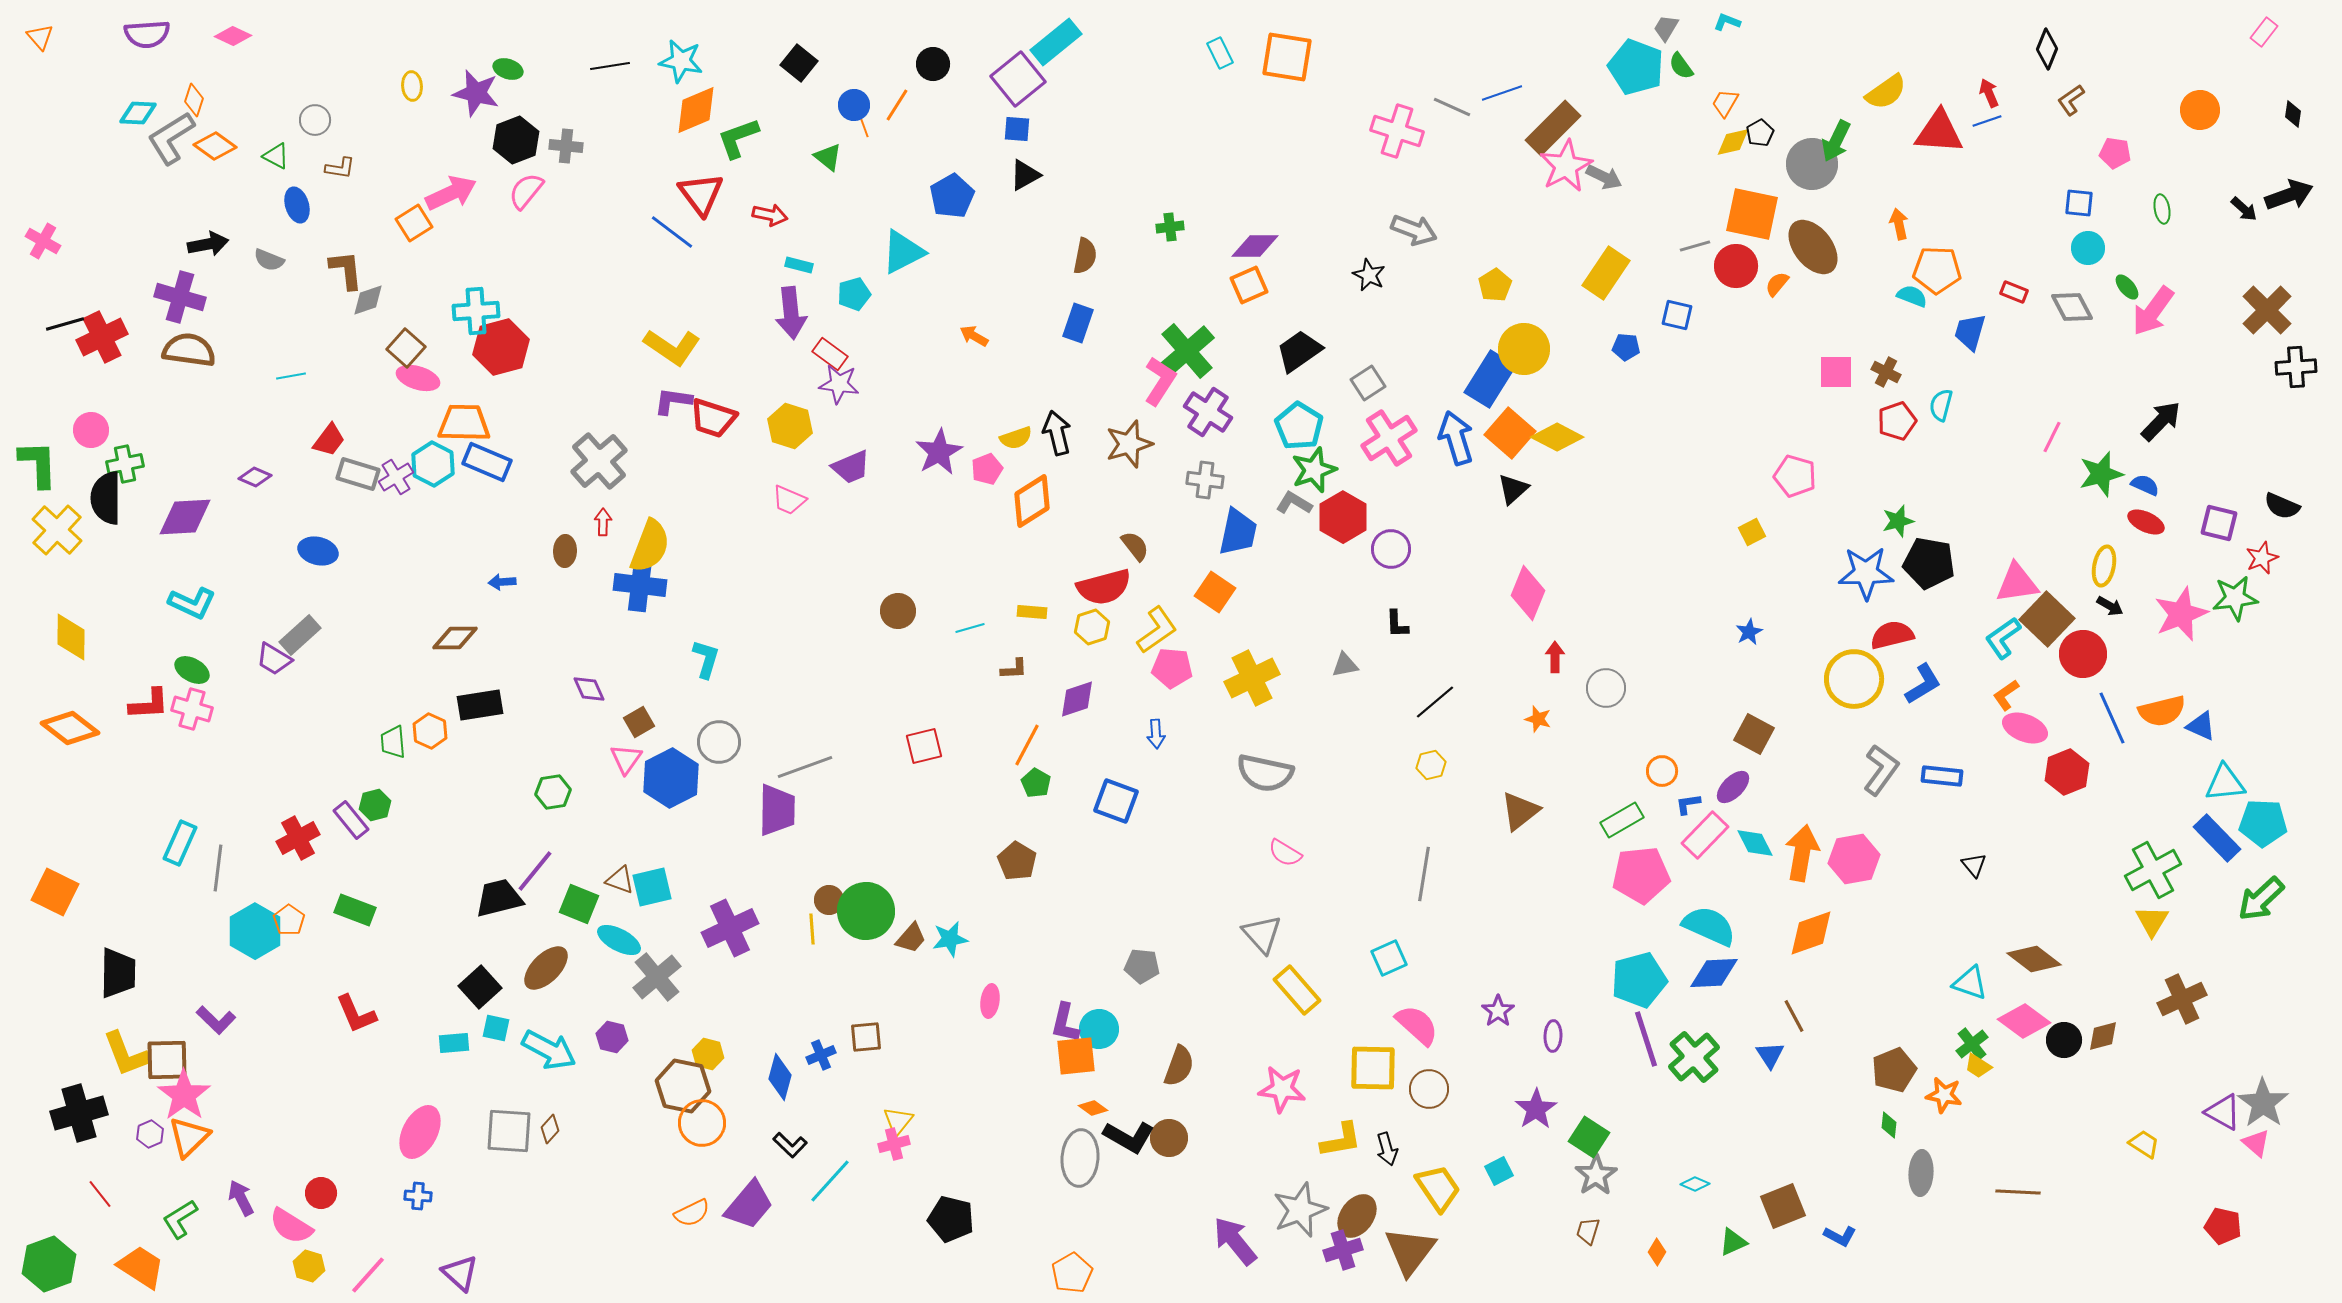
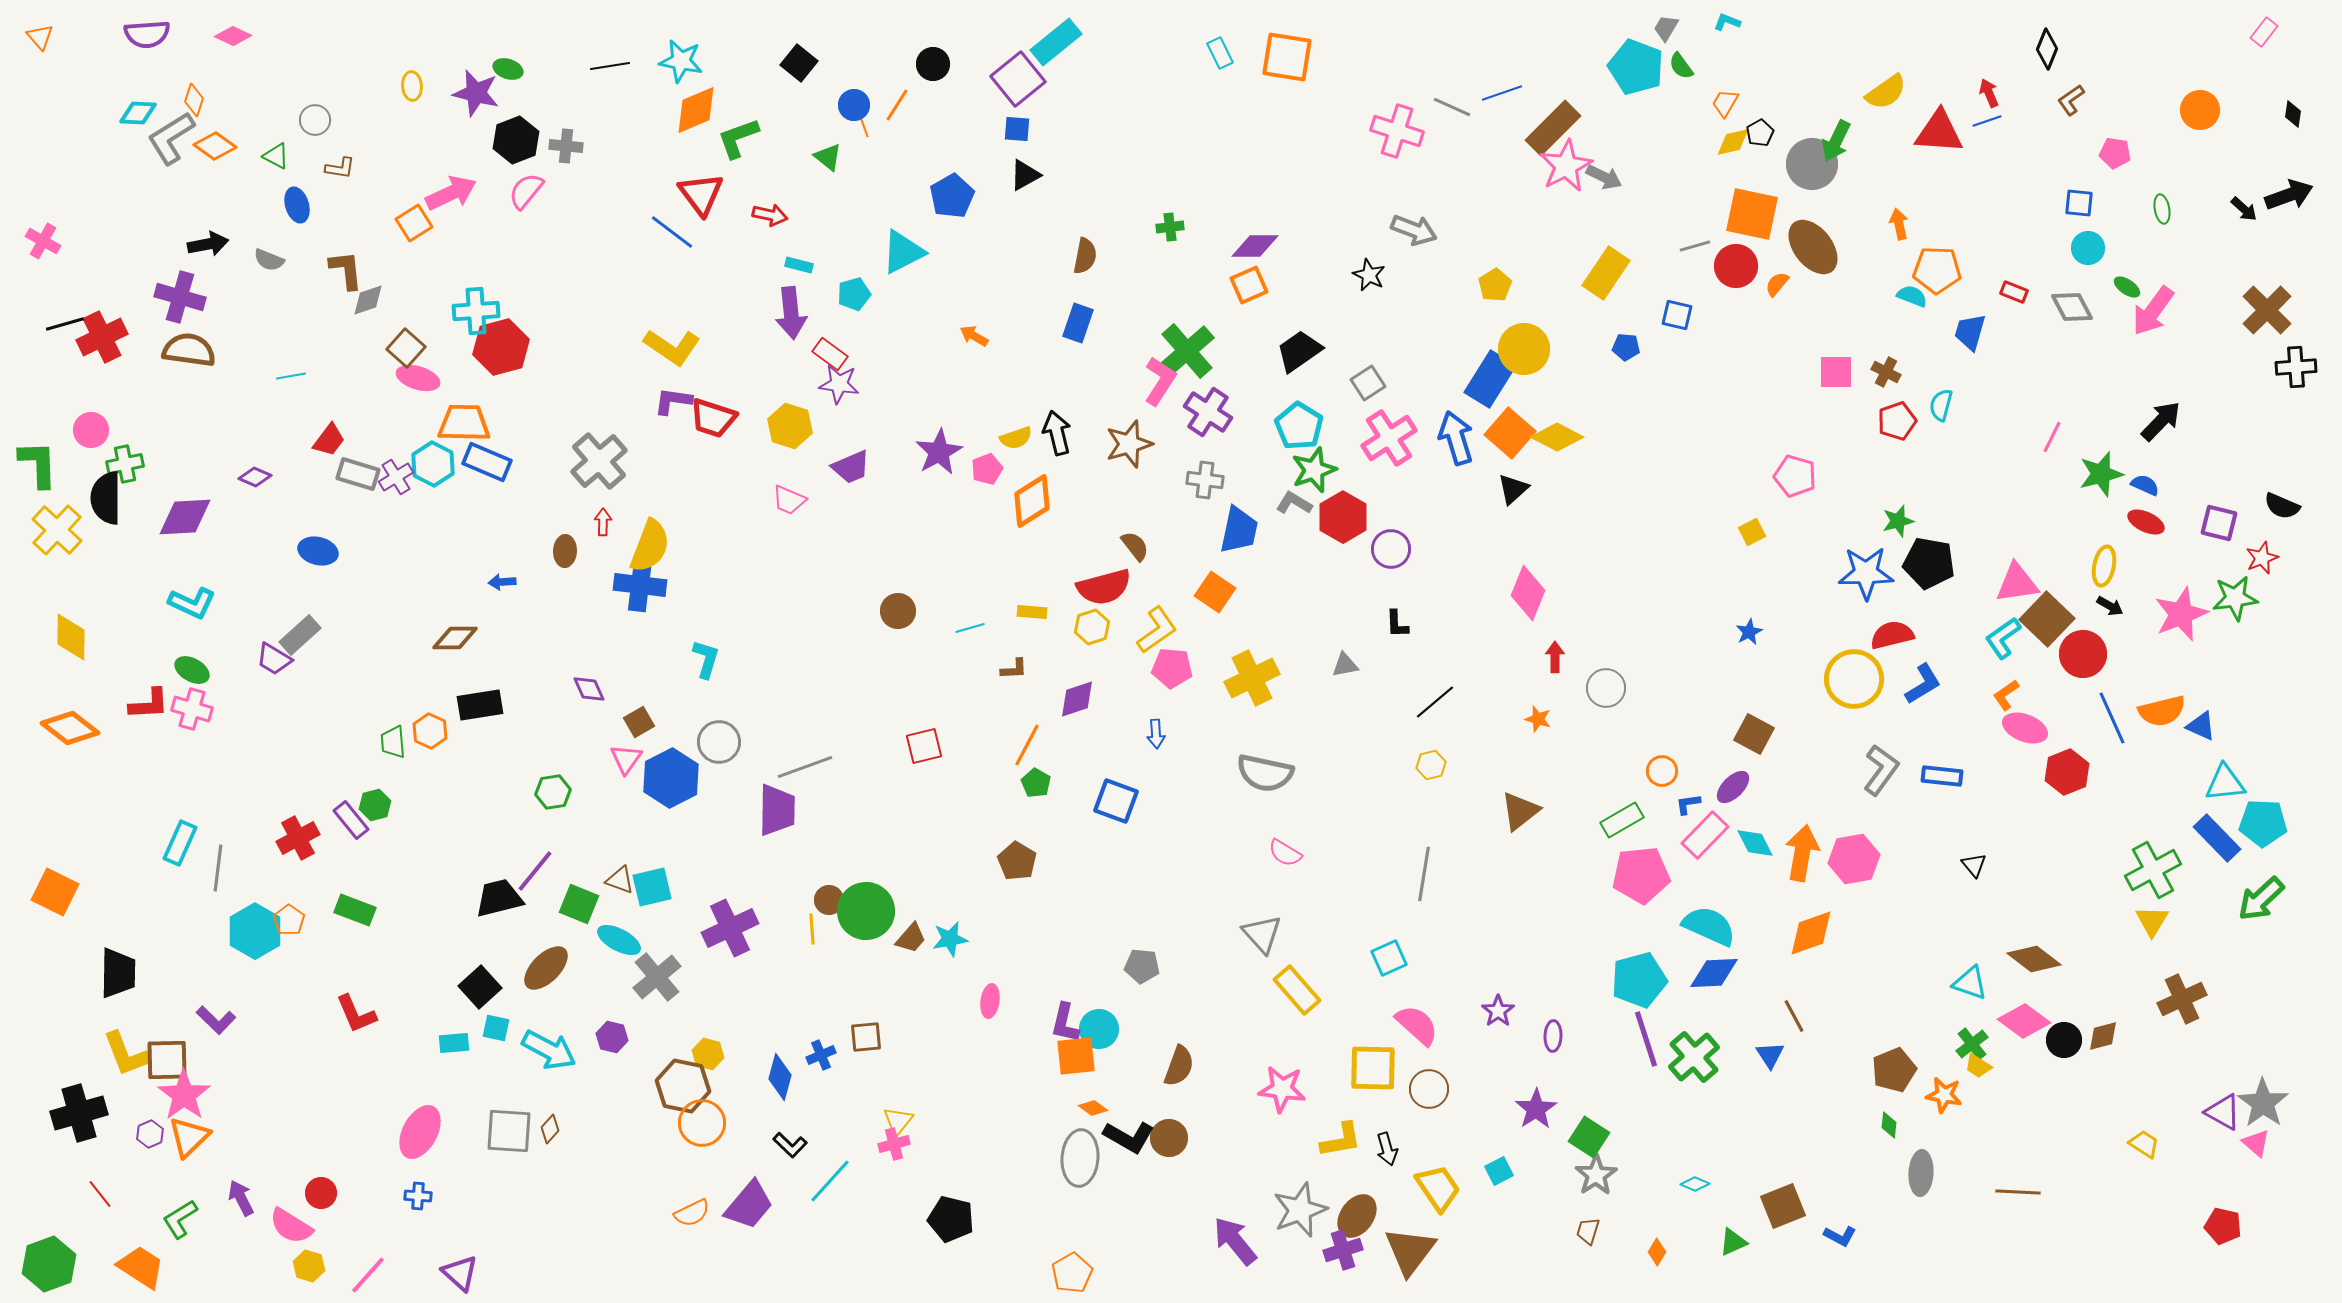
green ellipse at (2127, 287): rotated 16 degrees counterclockwise
blue trapezoid at (1238, 532): moved 1 px right, 2 px up
